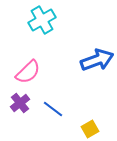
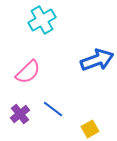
purple cross: moved 11 px down
